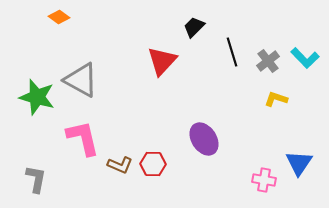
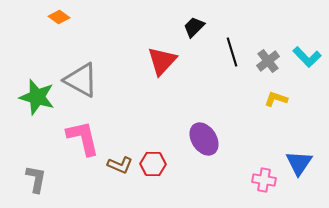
cyan L-shape: moved 2 px right, 1 px up
